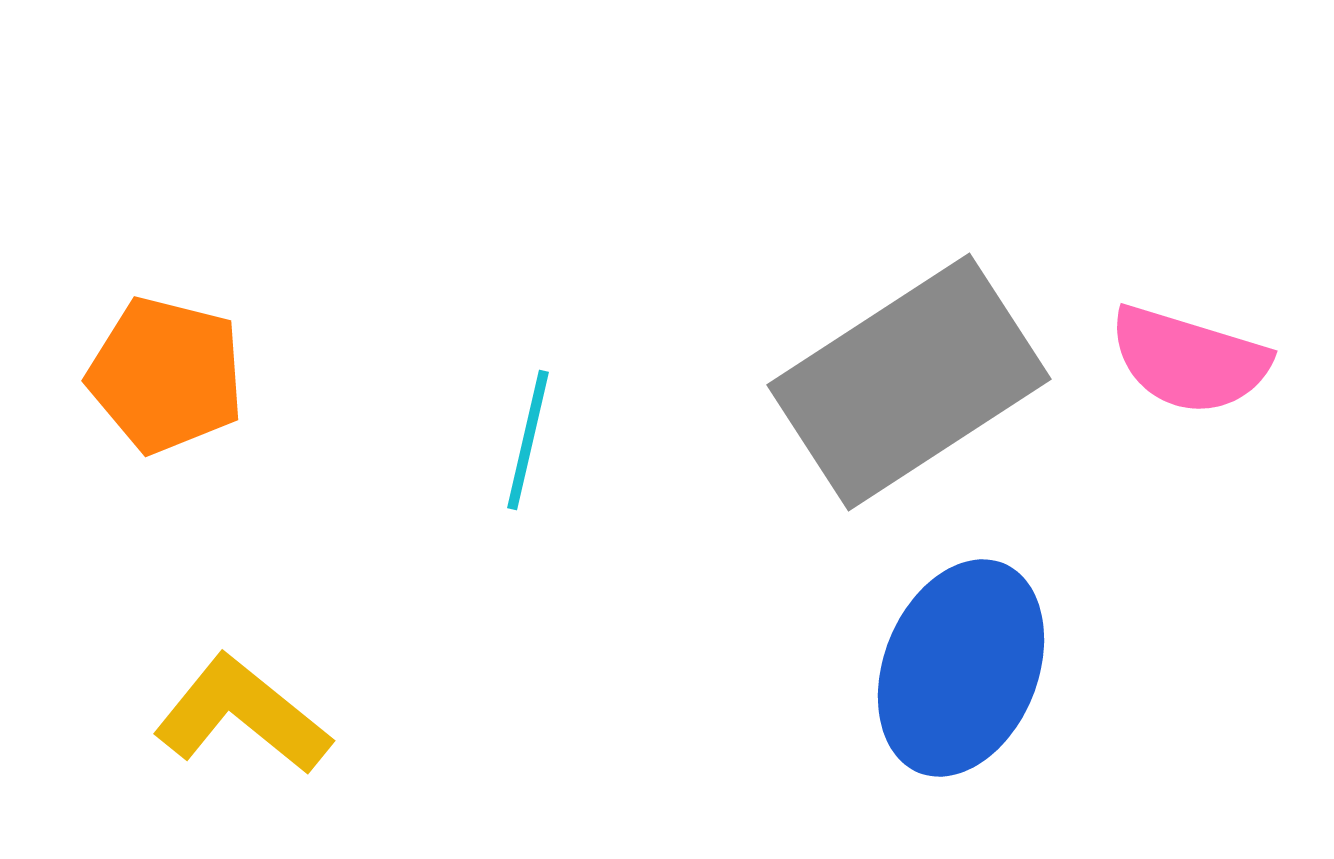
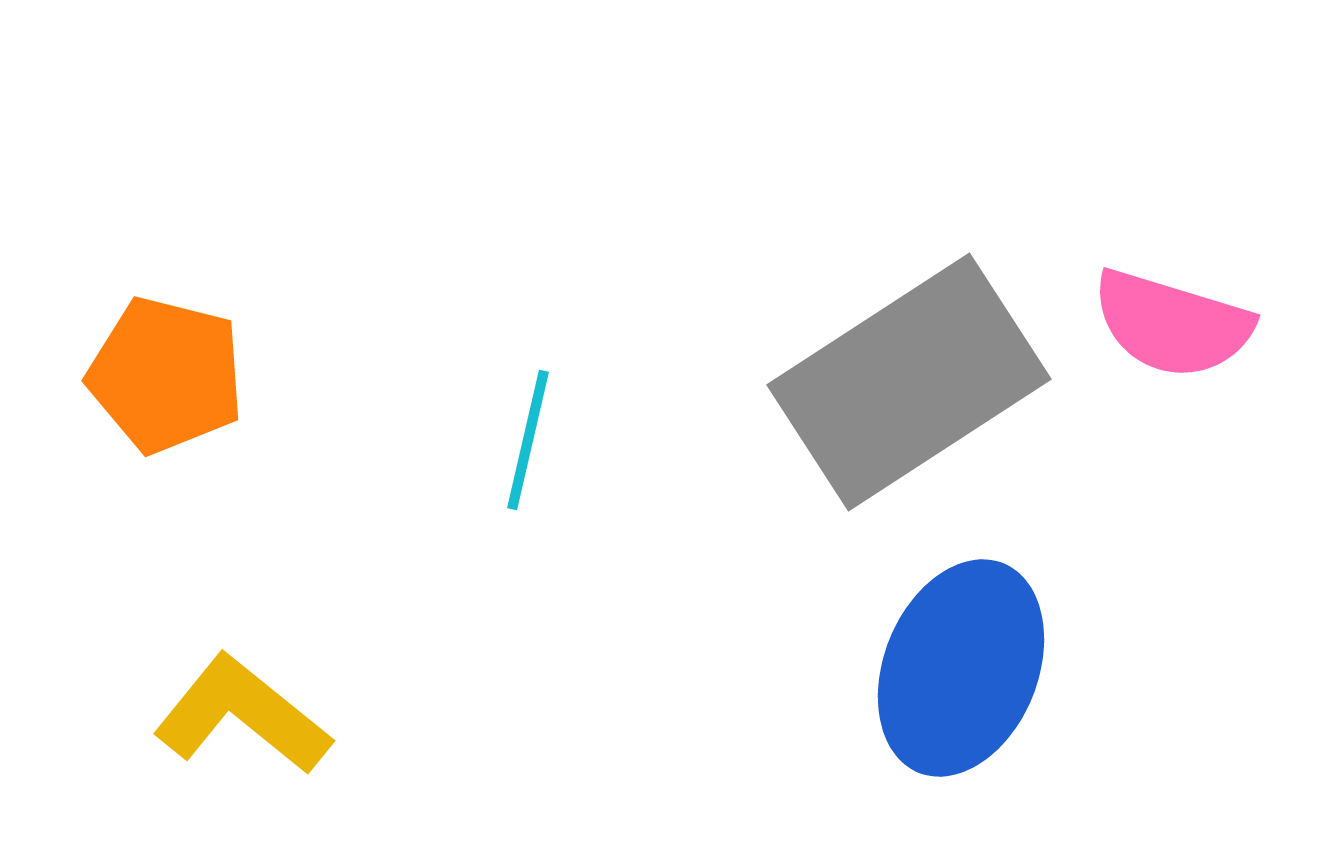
pink semicircle: moved 17 px left, 36 px up
